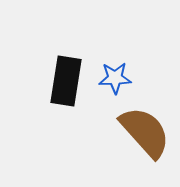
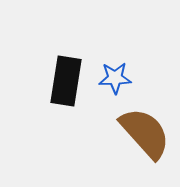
brown semicircle: moved 1 px down
